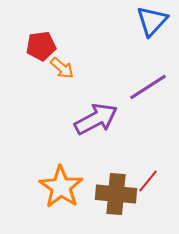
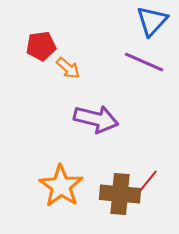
orange arrow: moved 6 px right
purple line: moved 4 px left, 25 px up; rotated 57 degrees clockwise
purple arrow: rotated 42 degrees clockwise
orange star: moved 1 px up
brown cross: moved 4 px right
